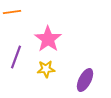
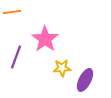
pink star: moved 3 px left
yellow star: moved 16 px right, 1 px up
